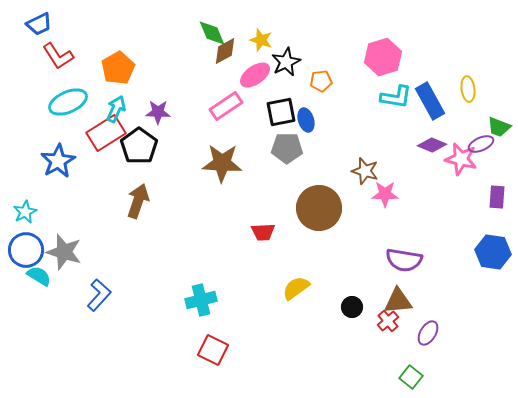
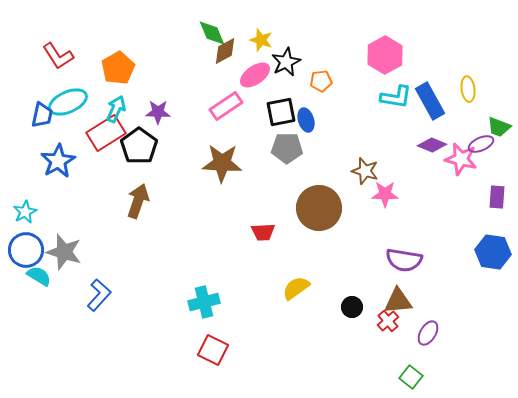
blue trapezoid at (39, 24): moved 3 px right, 91 px down; rotated 52 degrees counterclockwise
pink hexagon at (383, 57): moved 2 px right, 2 px up; rotated 12 degrees counterclockwise
cyan cross at (201, 300): moved 3 px right, 2 px down
